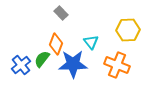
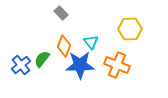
yellow hexagon: moved 2 px right, 1 px up
orange diamond: moved 8 px right, 2 px down
blue star: moved 7 px right, 1 px down
